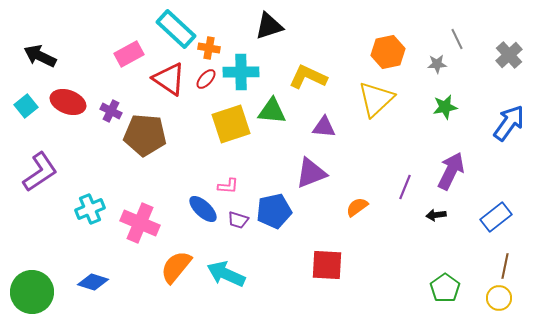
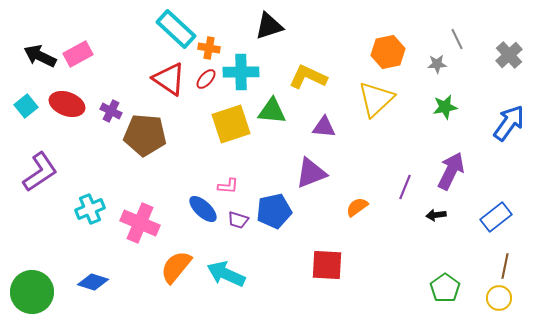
pink rectangle at (129, 54): moved 51 px left
red ellipse at (68, 102): moved 1 px left, 2 px down
